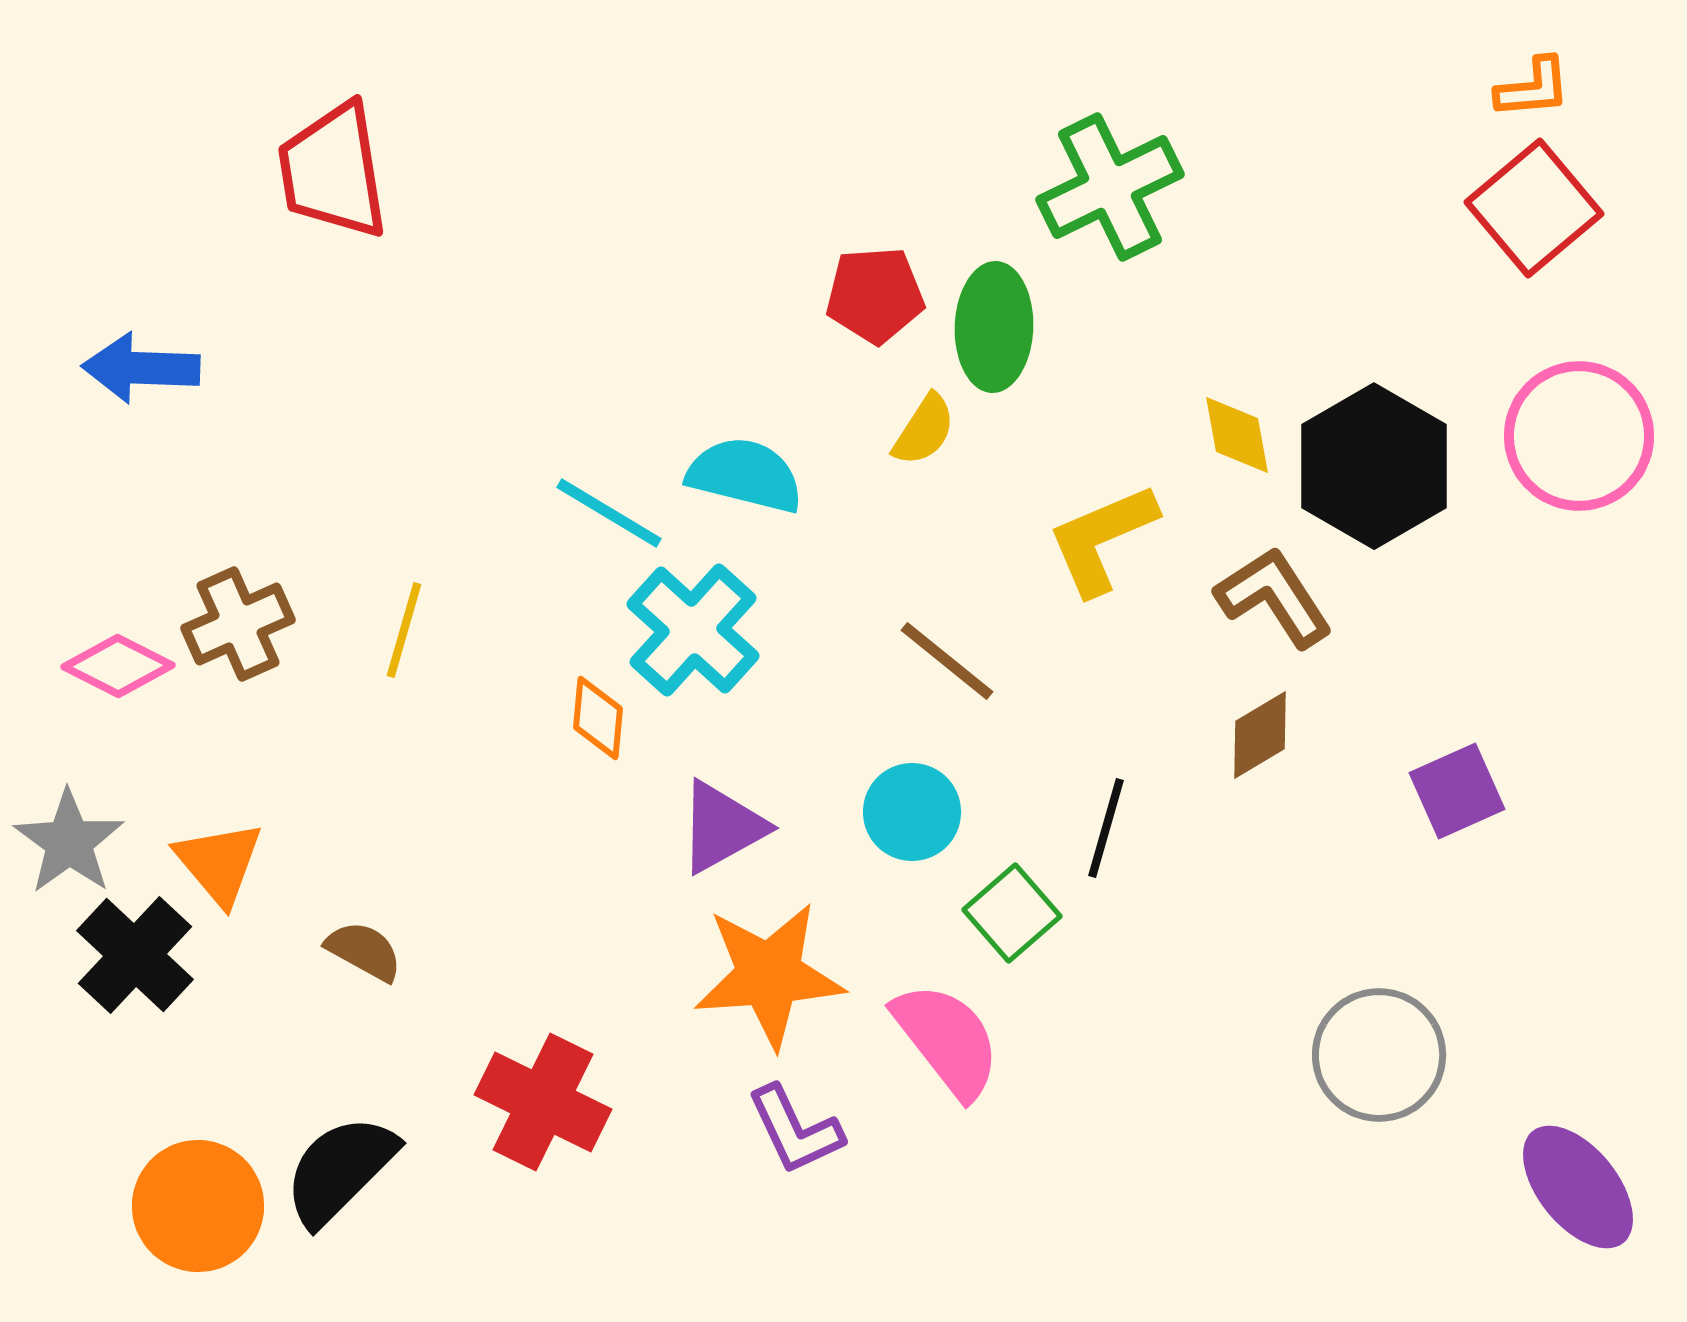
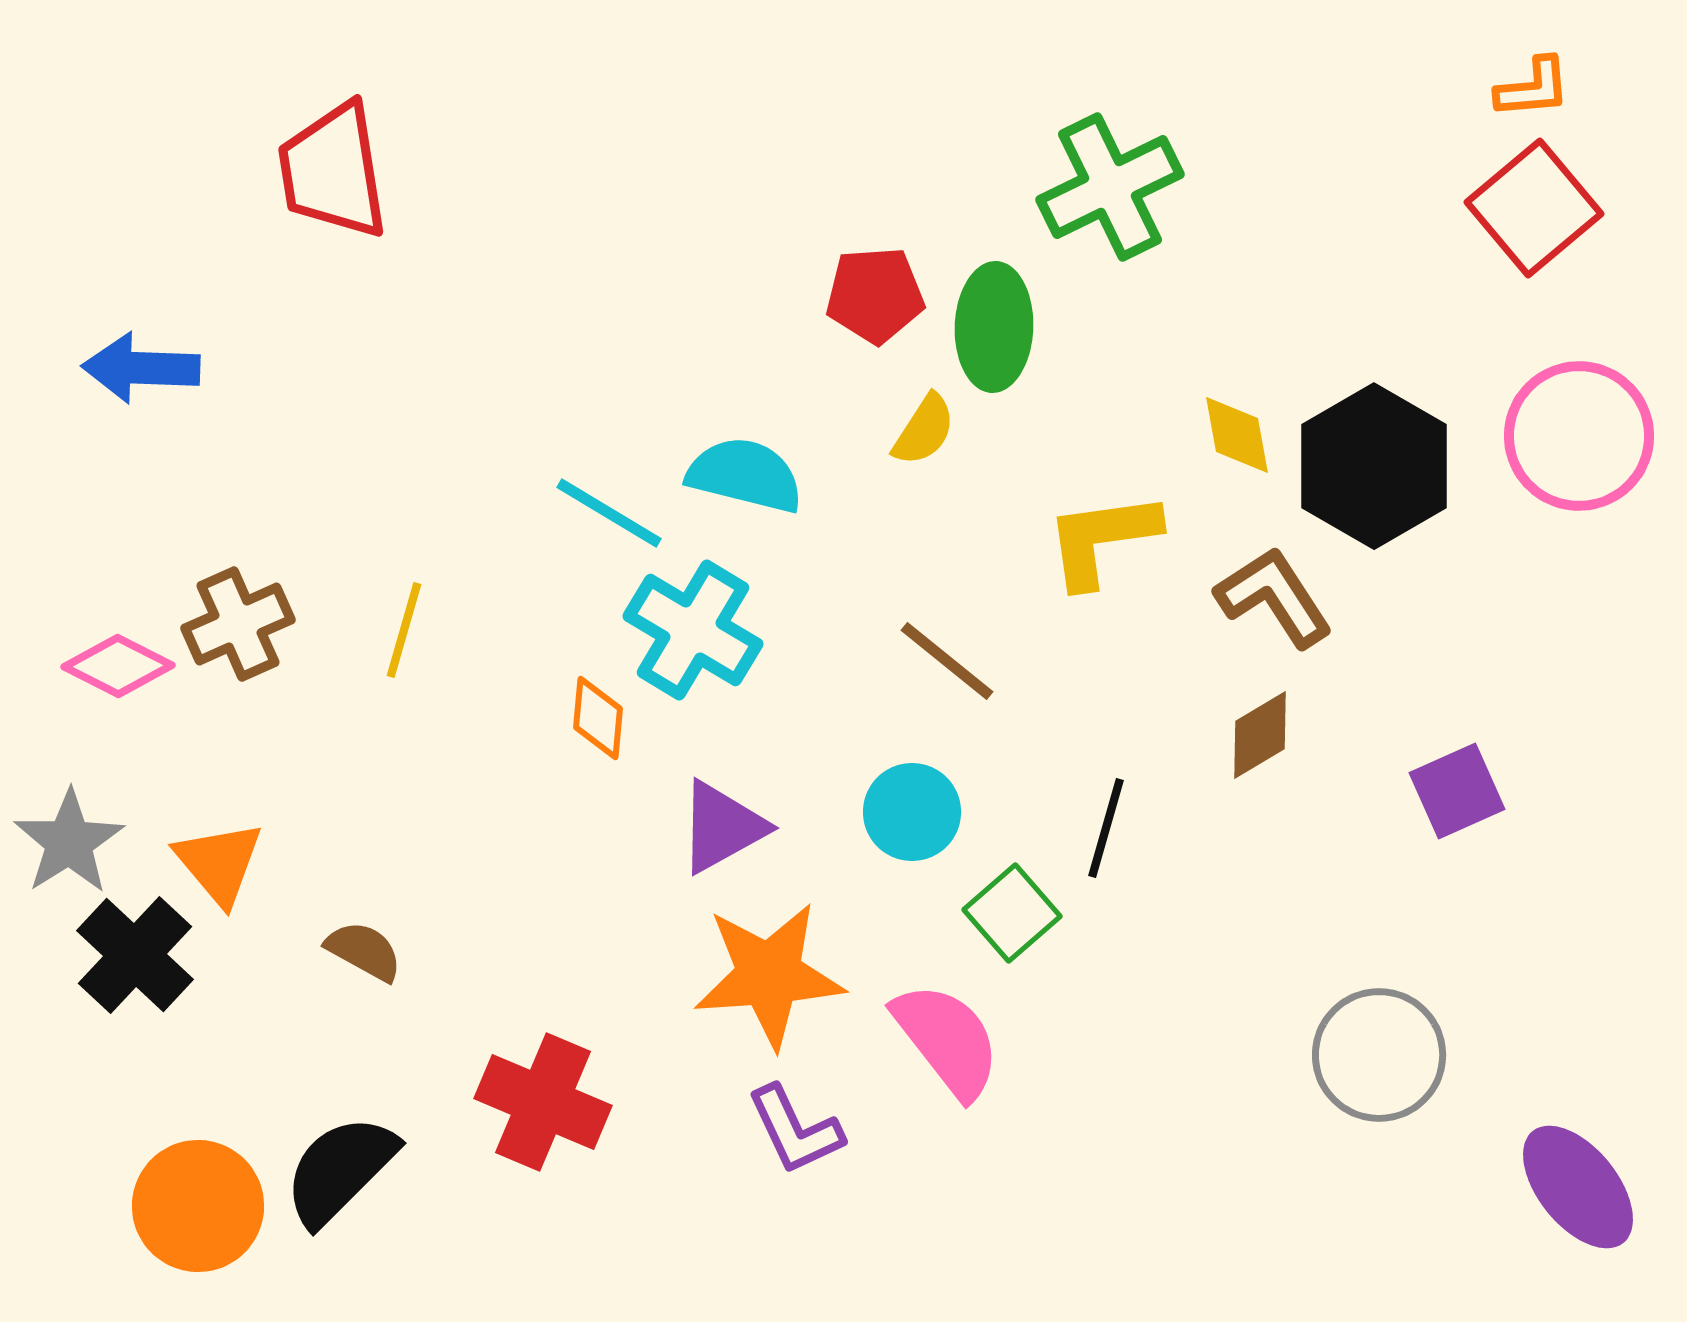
yellow L-shape: rotated 15 degrees clockwise
cyan cross: rotated 11 degrees counterclockwise
gray star: rotated 4 degrees clockwise
red cross: rotated 3 degrees counterclockwise
